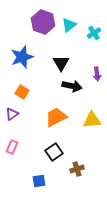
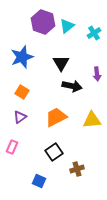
cyan triangle: moved 2 px left, 1 px down
purple triangle: moved 8 px right, 3 px down
blue square: rotated 32 degrees clockwise
